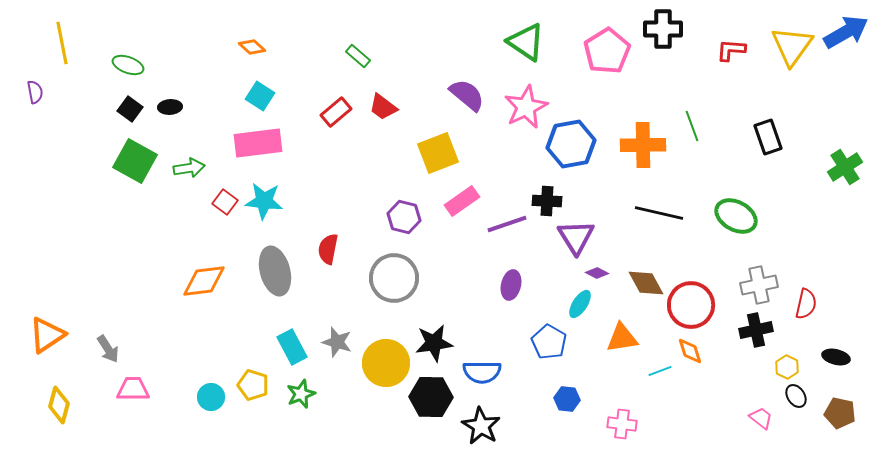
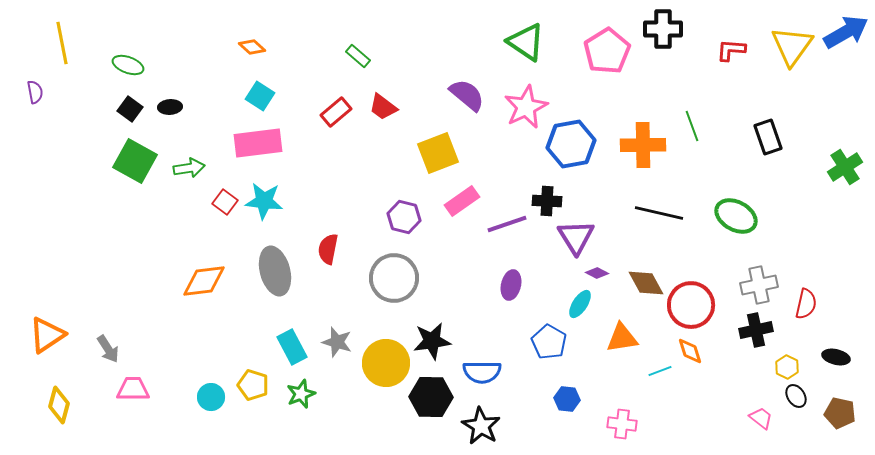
black star at (434, 343): moved 2 px left, 2 px up
